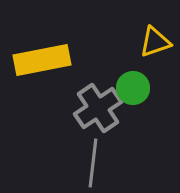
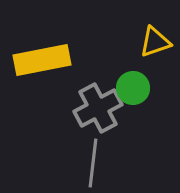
gray cross: rotated 6 degrees clockwise
